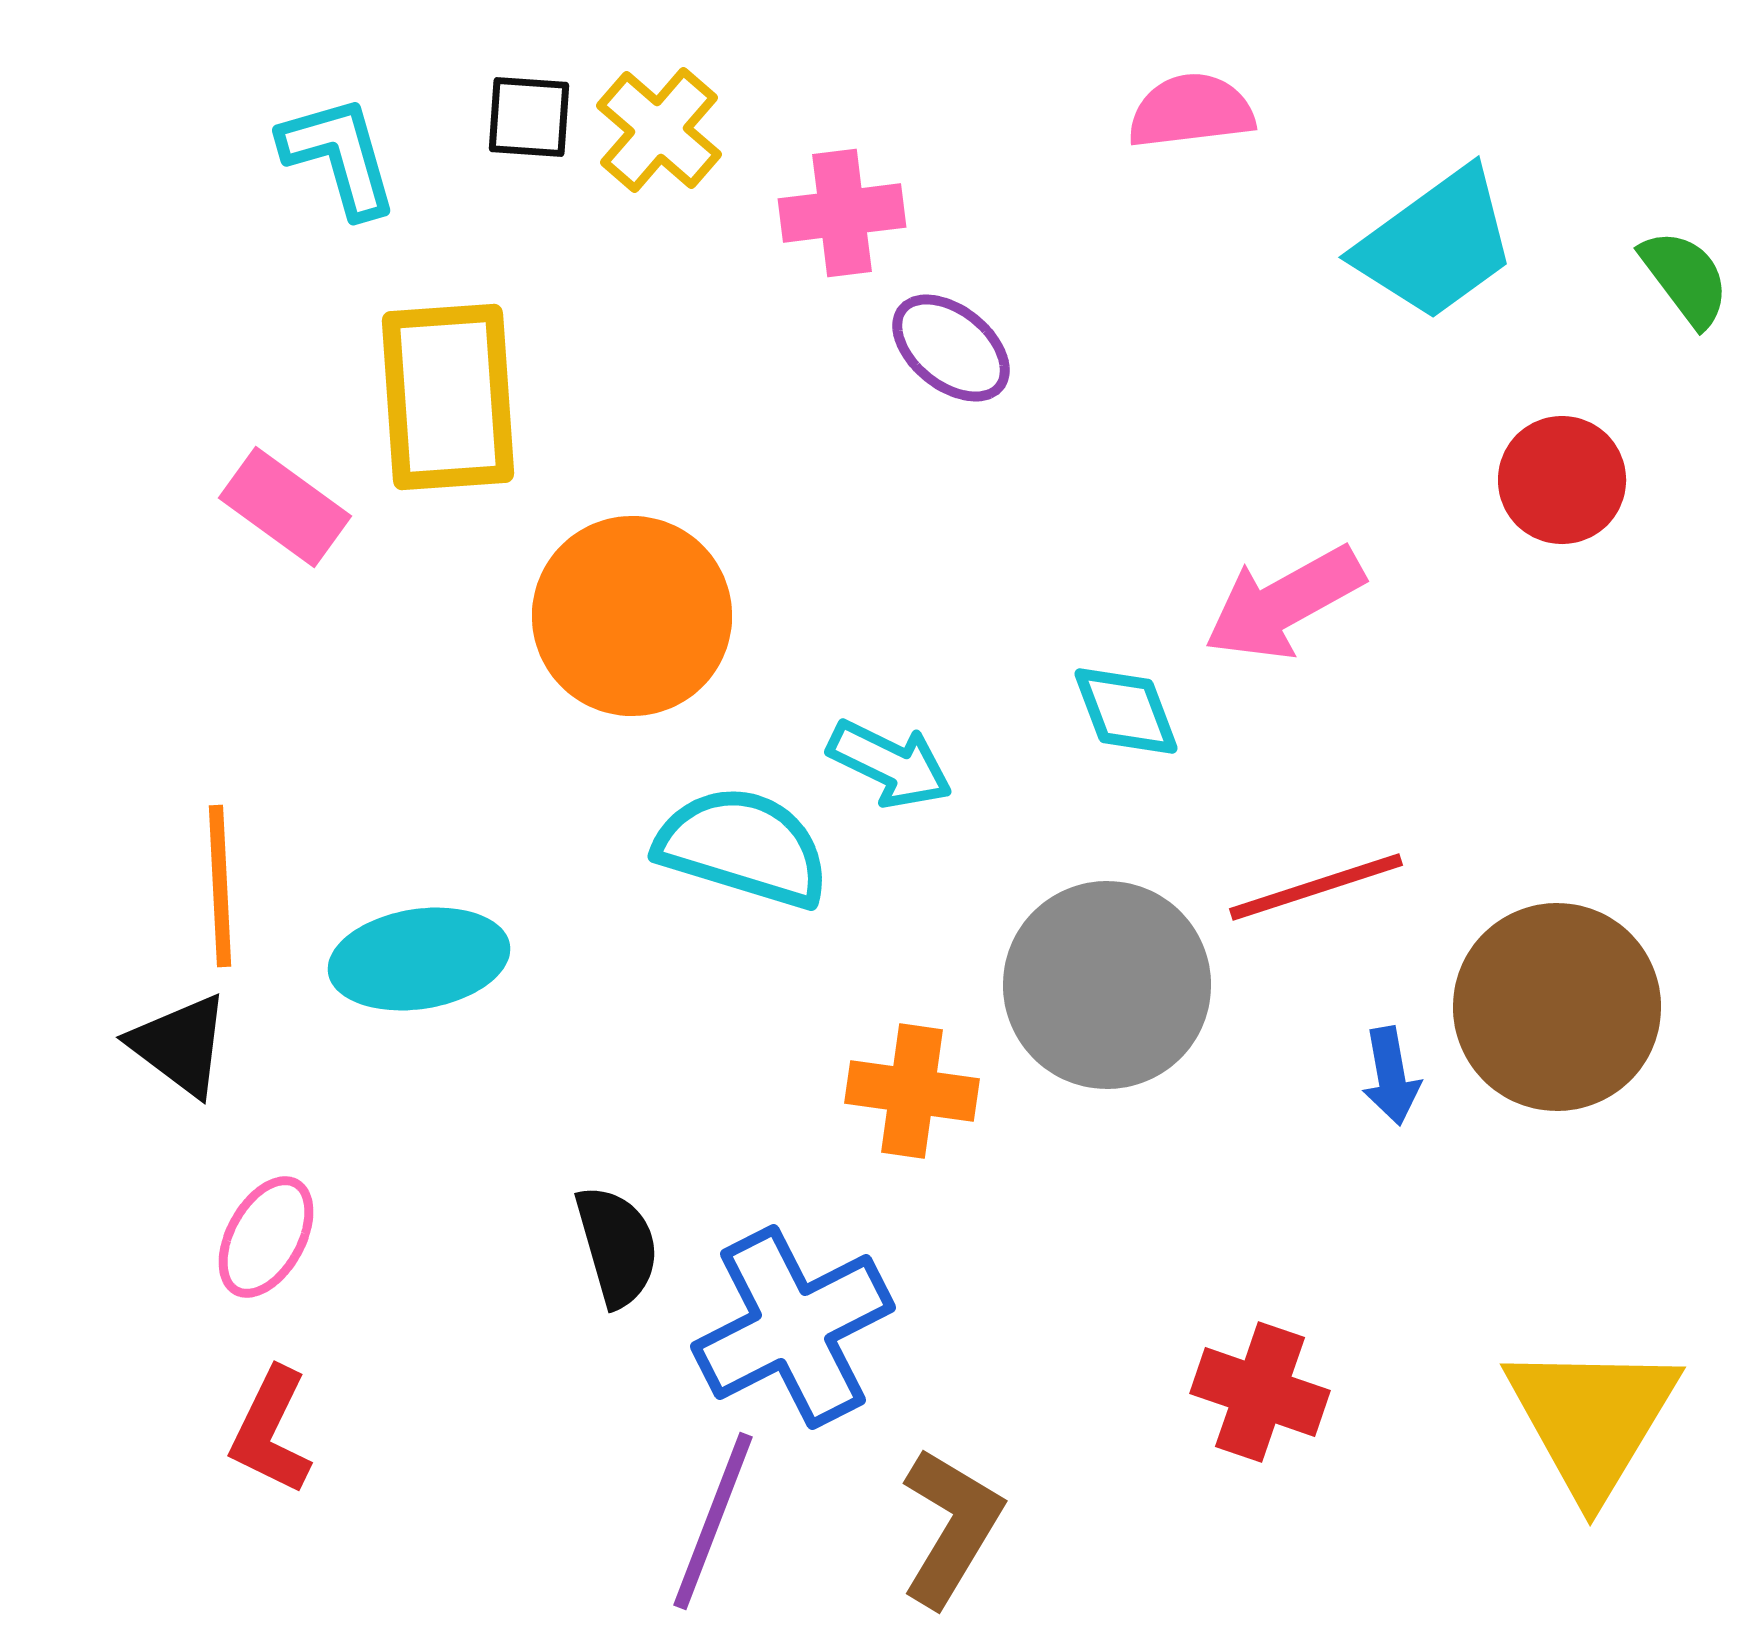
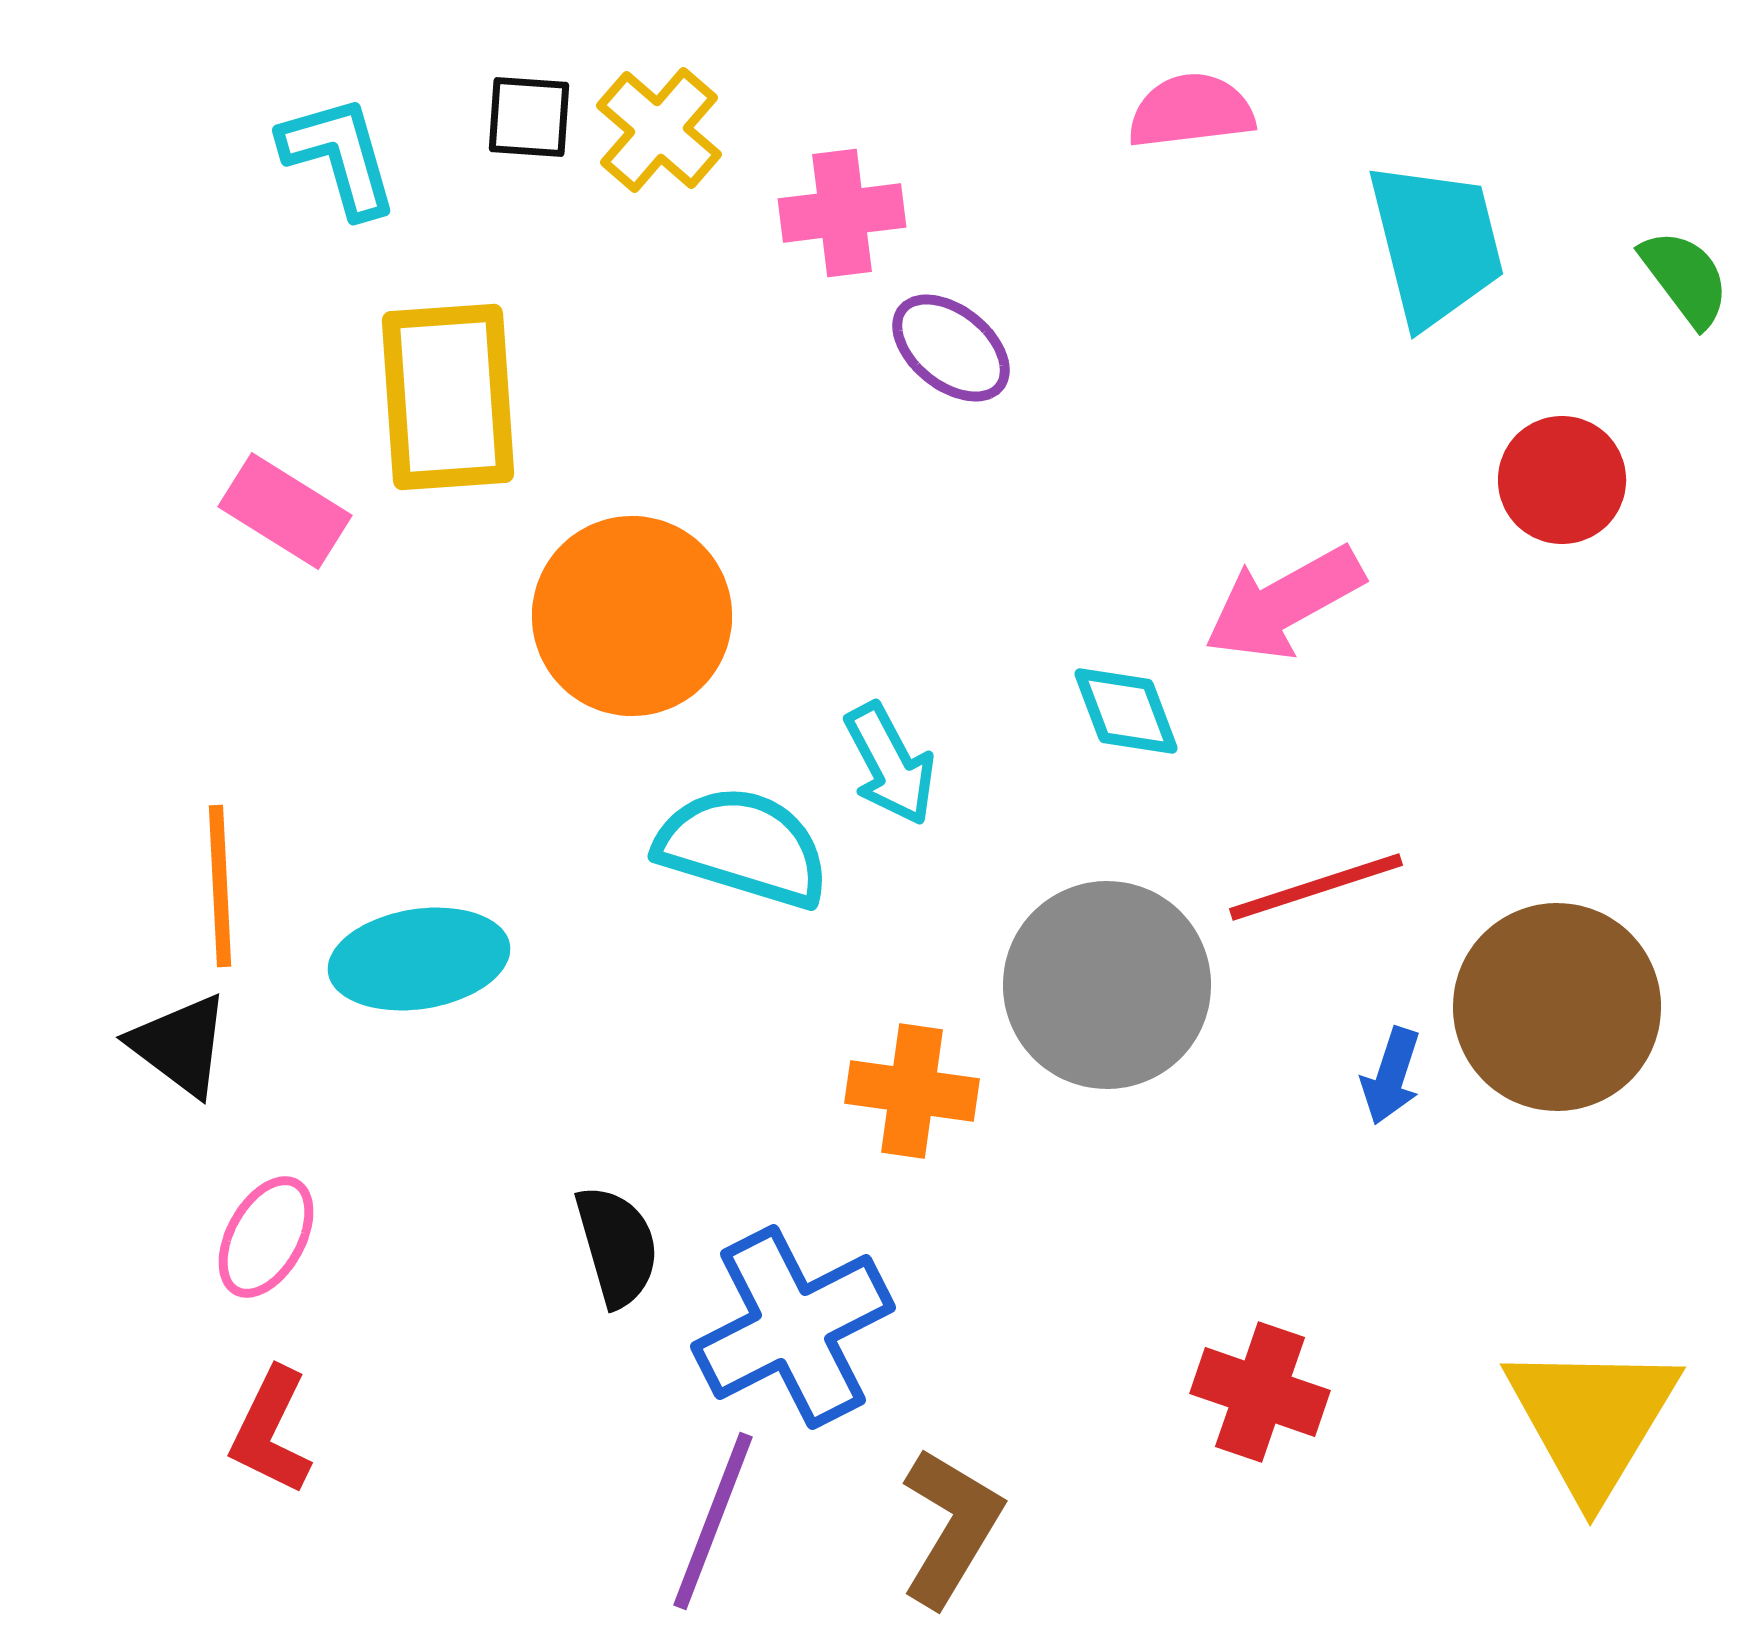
cyan trapezoid: rotated 68 degrees counterclockwise
pink rectangle: moved 4 px down; rotated 4 degrees counterclockwise
cyan arrow: rotated 36 degrees clockwise
blue arrow: rotated 28 degrees clockwise
